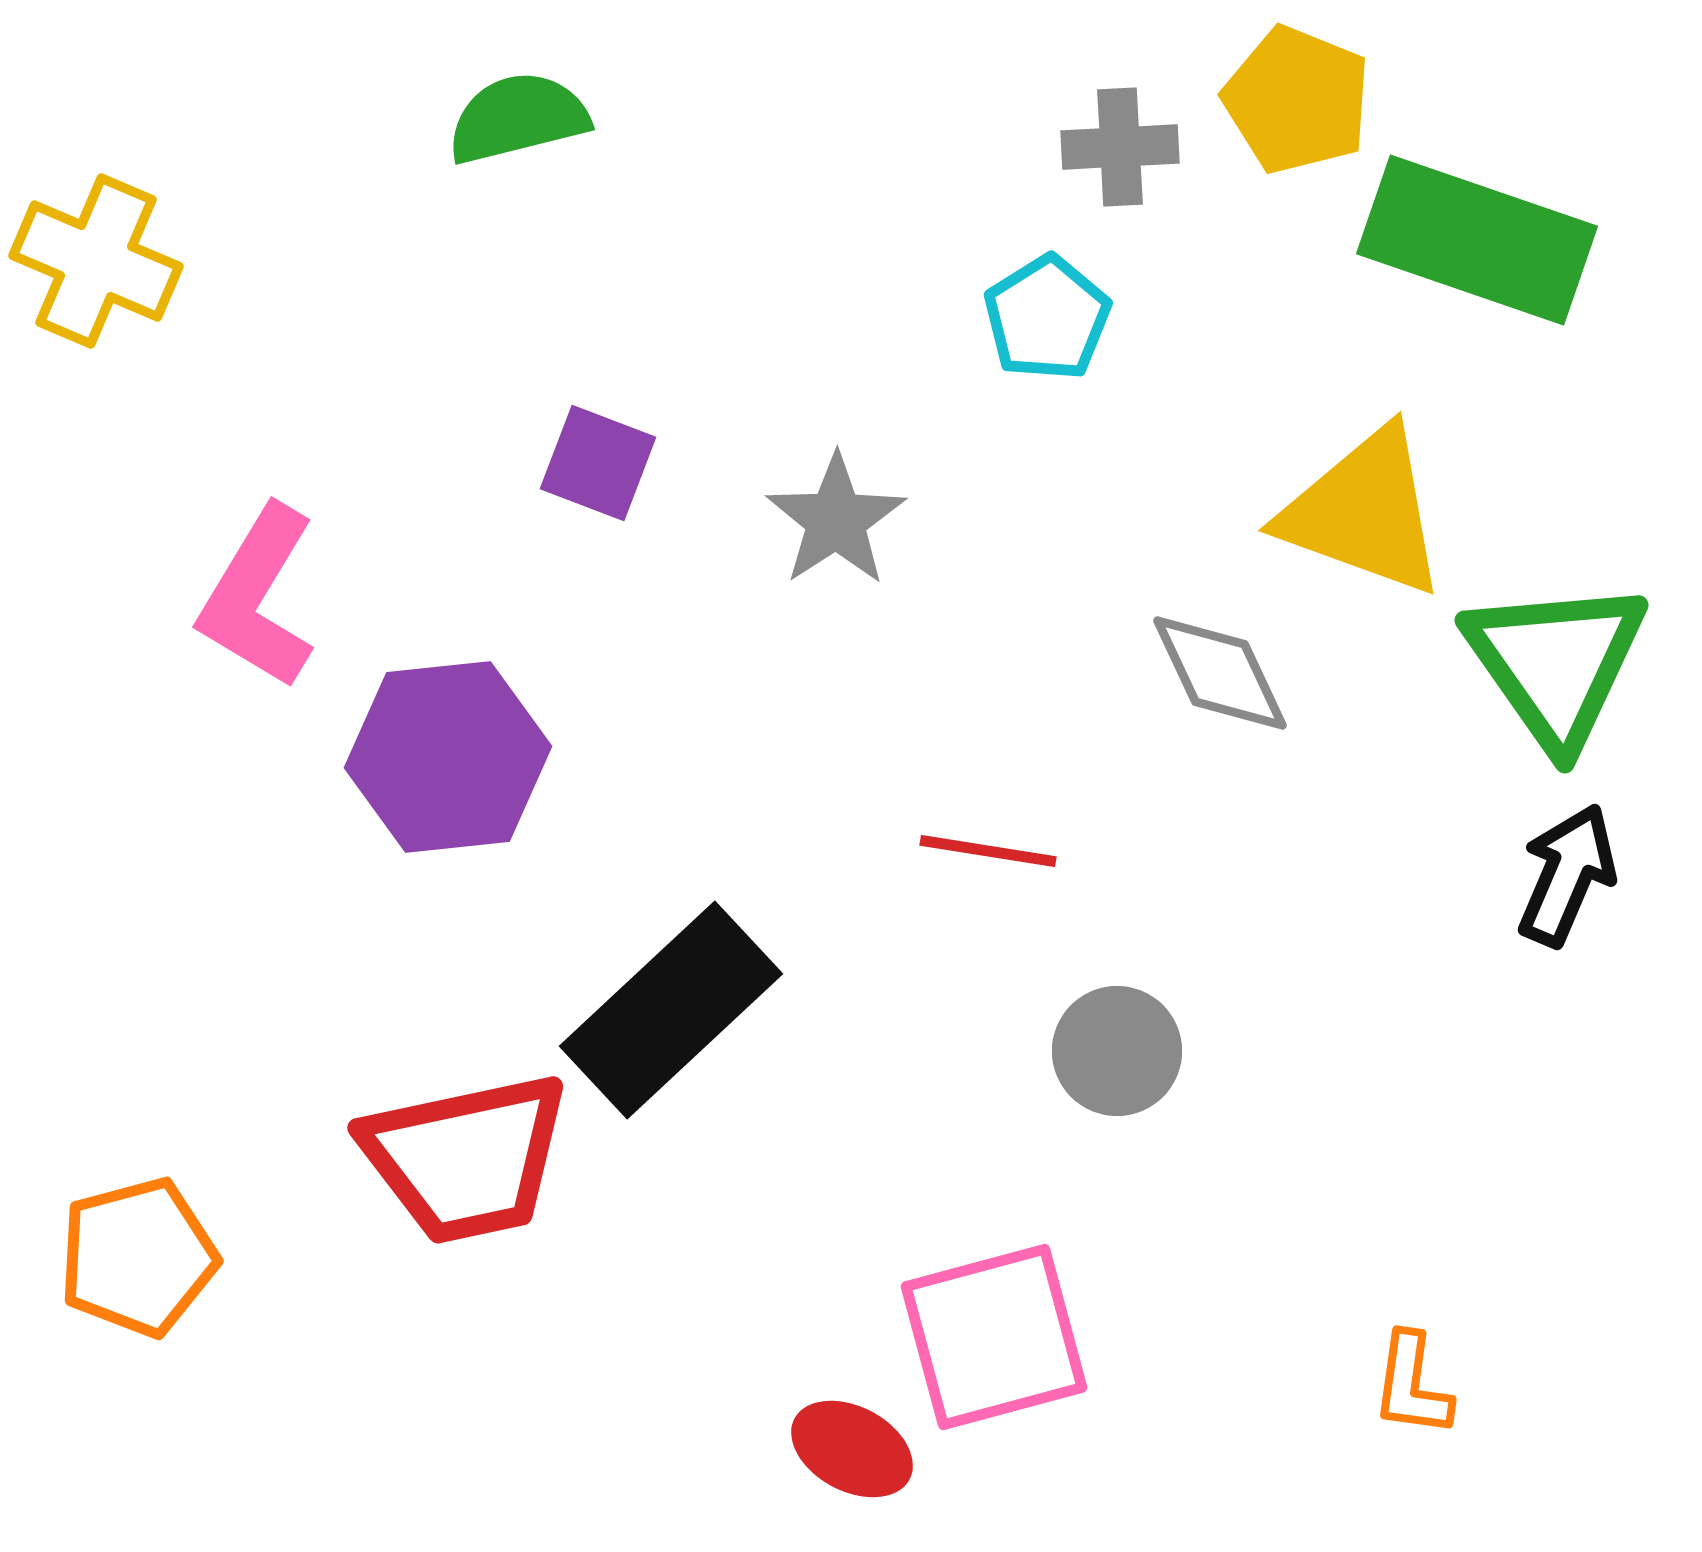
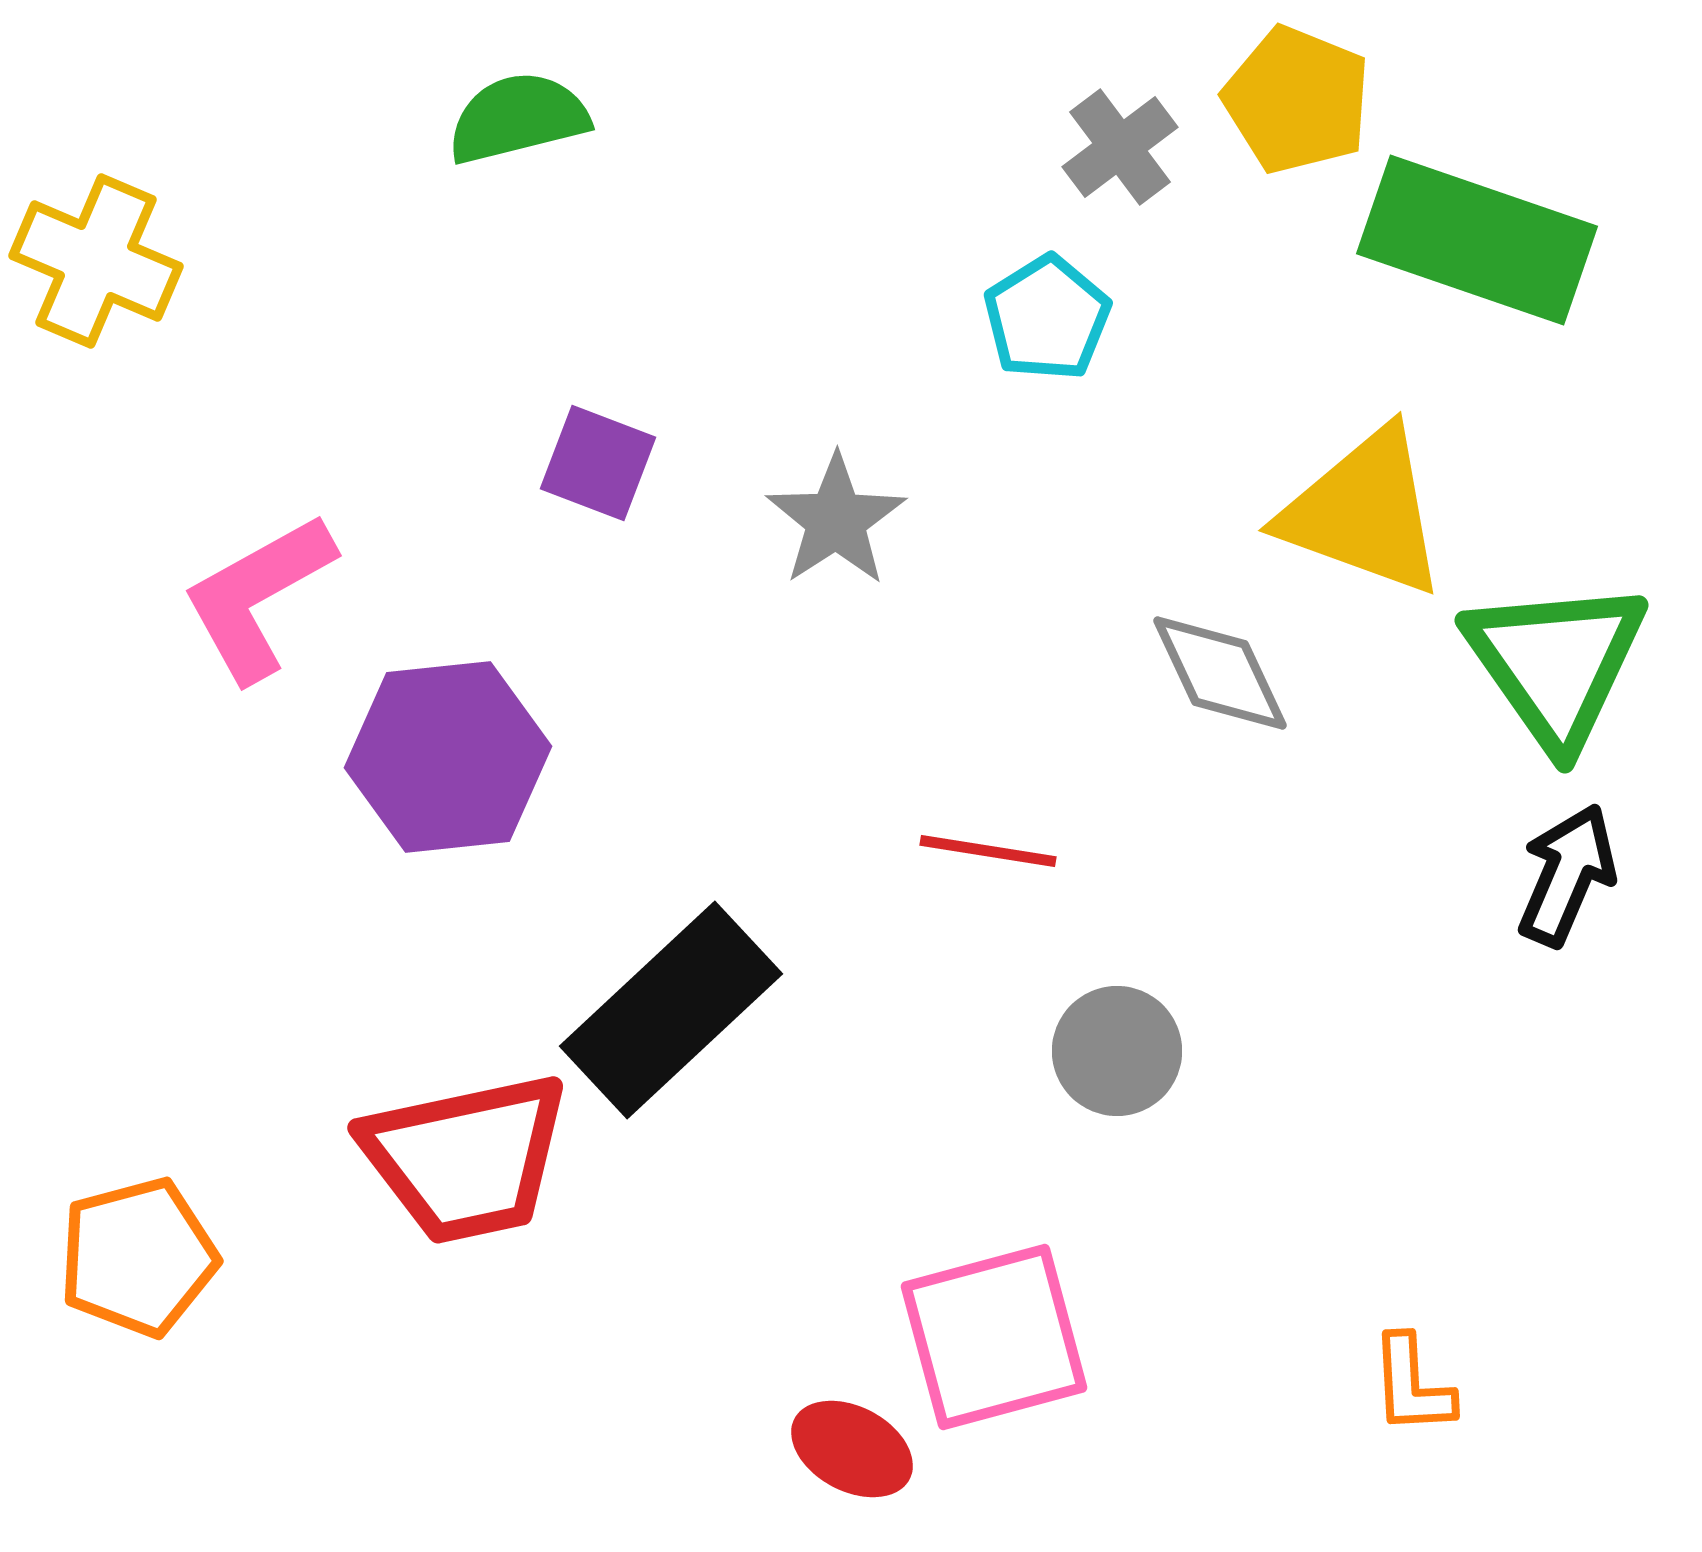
gray cross: rotated 34 degrees counterclockwise
pink L-shape: rotated 30 degrees clockwise
orange L-shape: rotated 11 degrees counterclockwise
